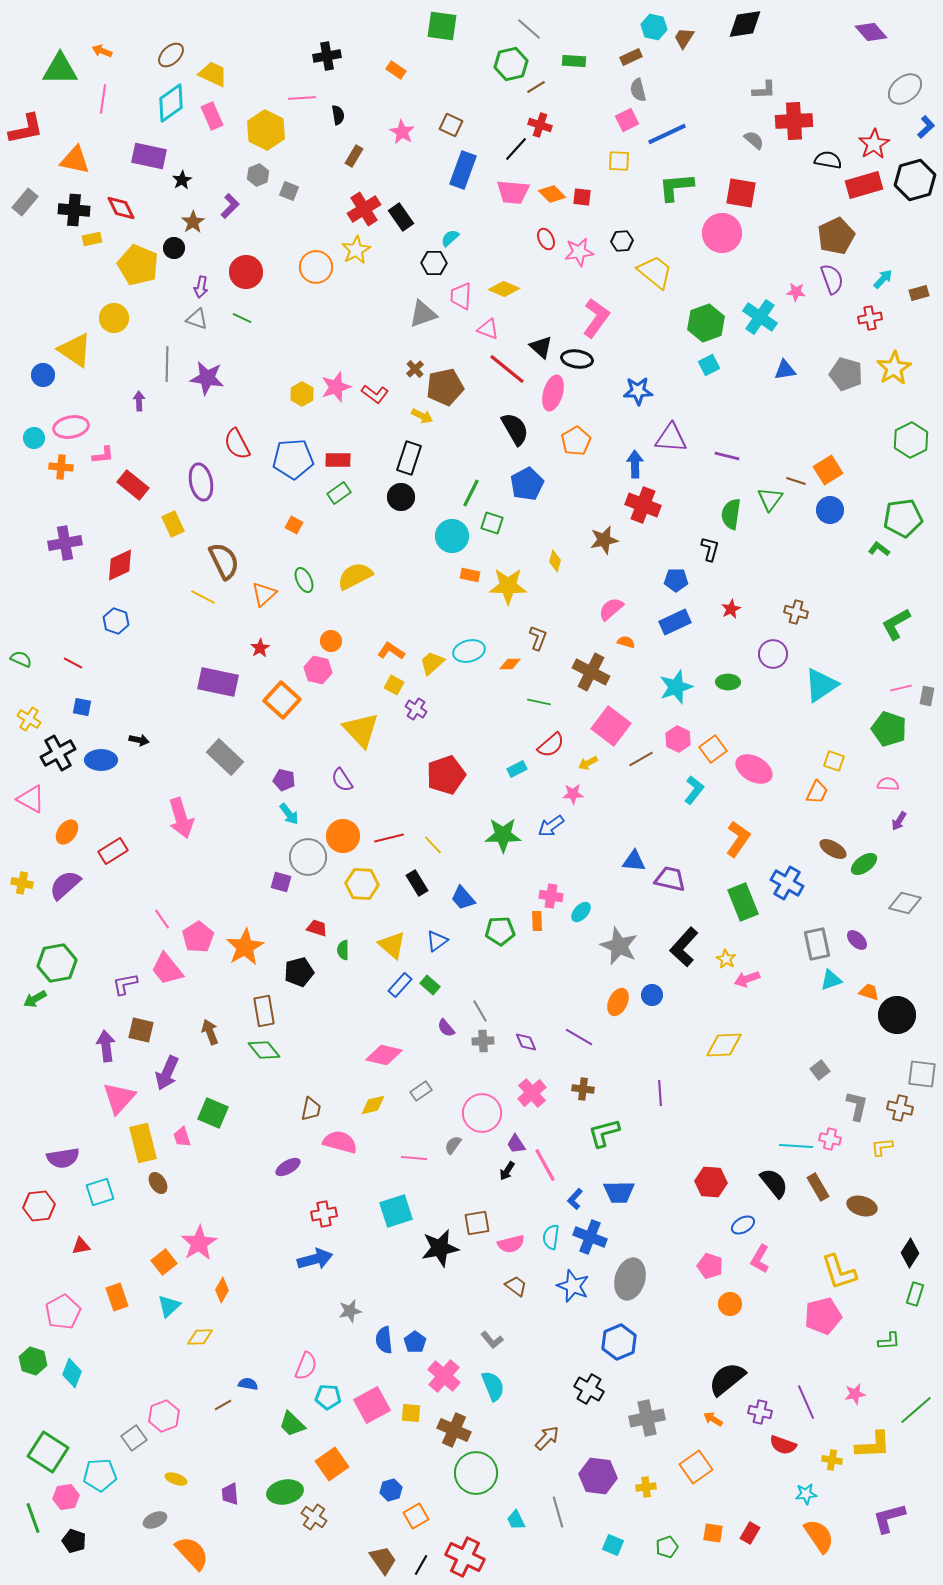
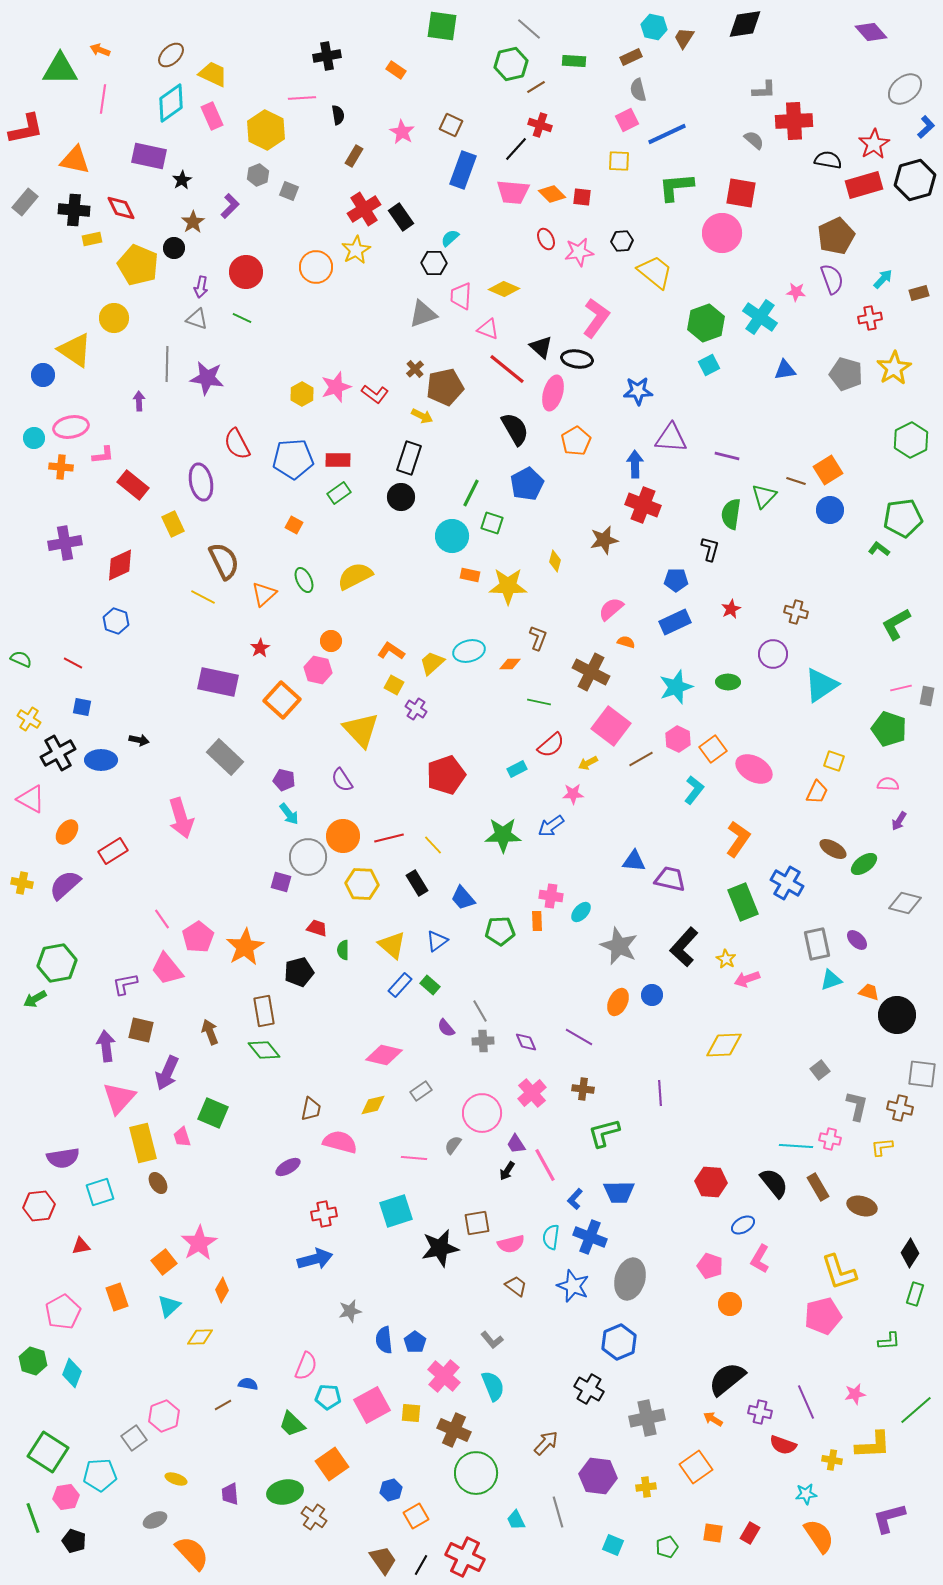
orange arrow at (102, 51): moved 2 px left, 1 px up
green triangle at (770, 499): moved 6 px left, 3 px up; rotated 8 degrees clockwise
brown arrow at (547, 1438): moved 1 px left, 5 px down
